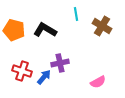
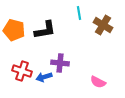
cyan line: moved 3 px right, 1 px up
brown cross: moved 1 px right, 1 px up
black L-shape: rotated 140 degrees clockwise
purple cross: rotated 18 degrees clockwise
blue arrow: rotated 147 degrees counterclockwise
pink semicircle: rotated 56 degrees clockwise
